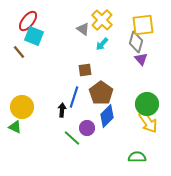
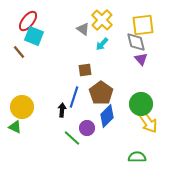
gray diamond: rotated 30 degrees counterclockwise
green circle: moved 6 px left
